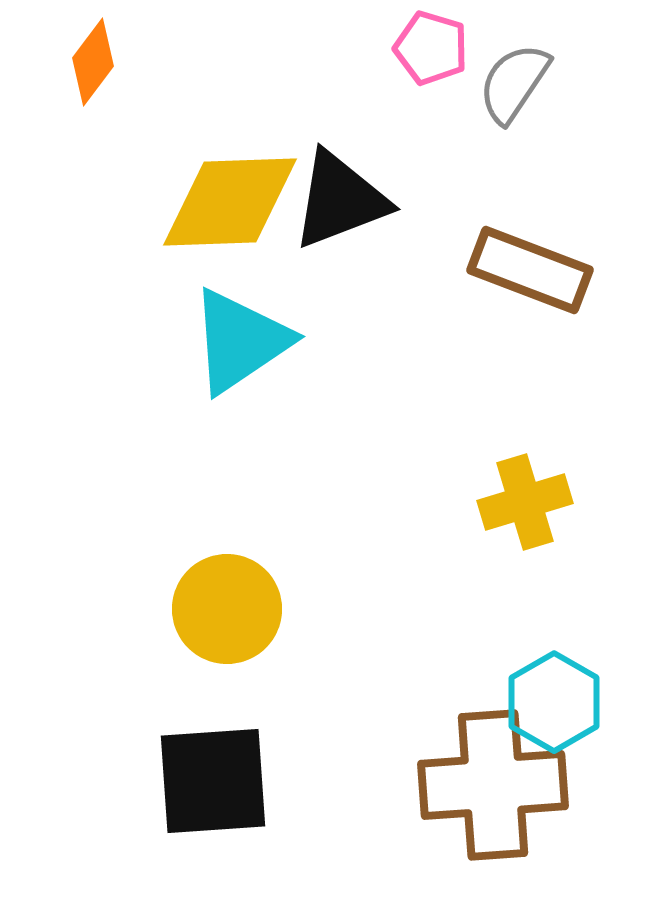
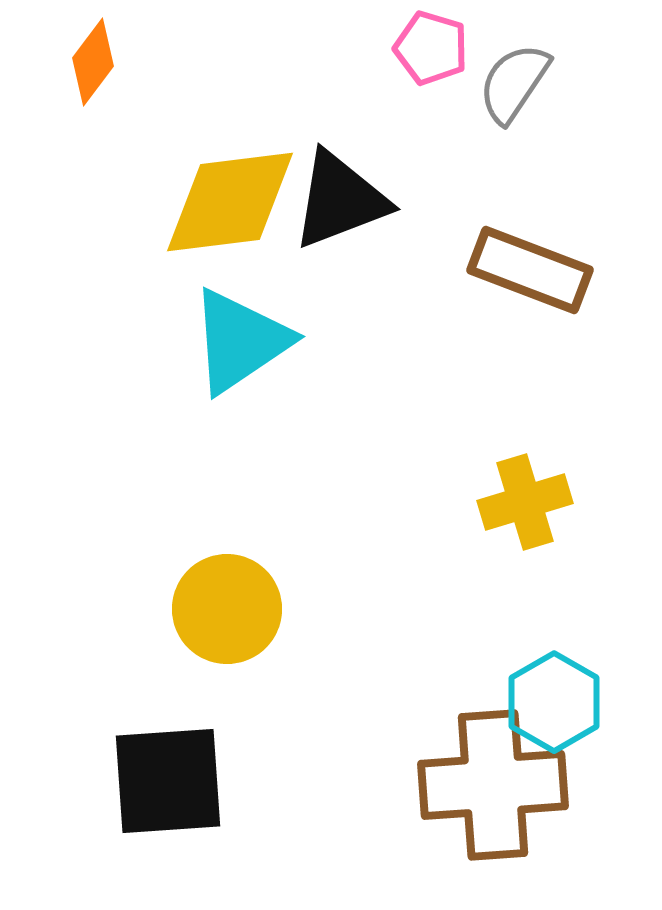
yellow diamond: rotated 5 degrees counterclockwise
black square: moved 45 px left
